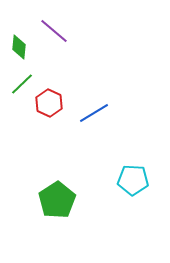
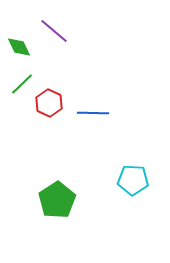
green diamond: rotated 30 degrees counterclockwise
blue line: moved 1 px left; rotated 32 degrees clockwise
